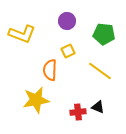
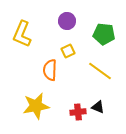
yellow L-shape: rotated 92 degrees clockwise
yellow star: moved 6 px down
